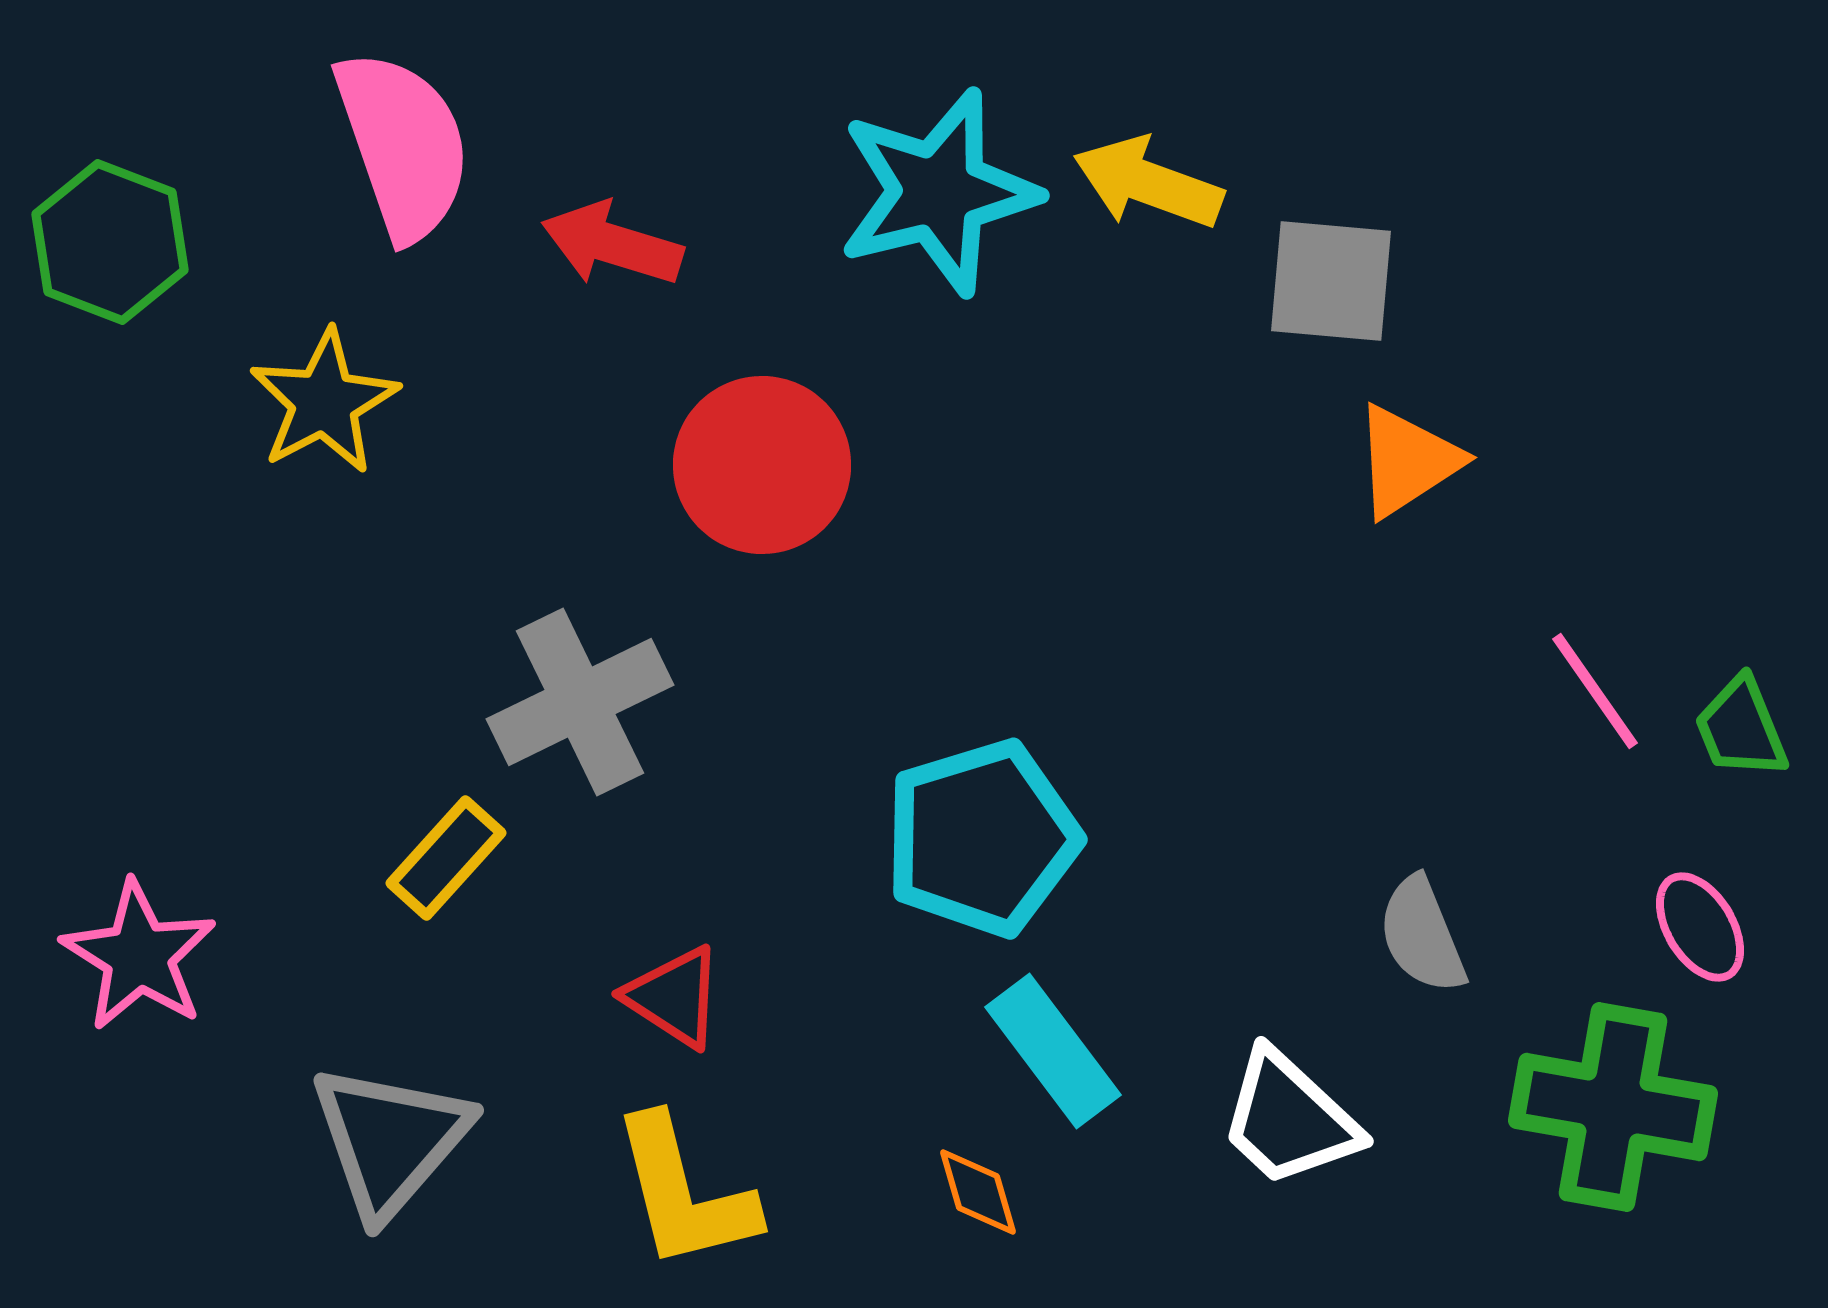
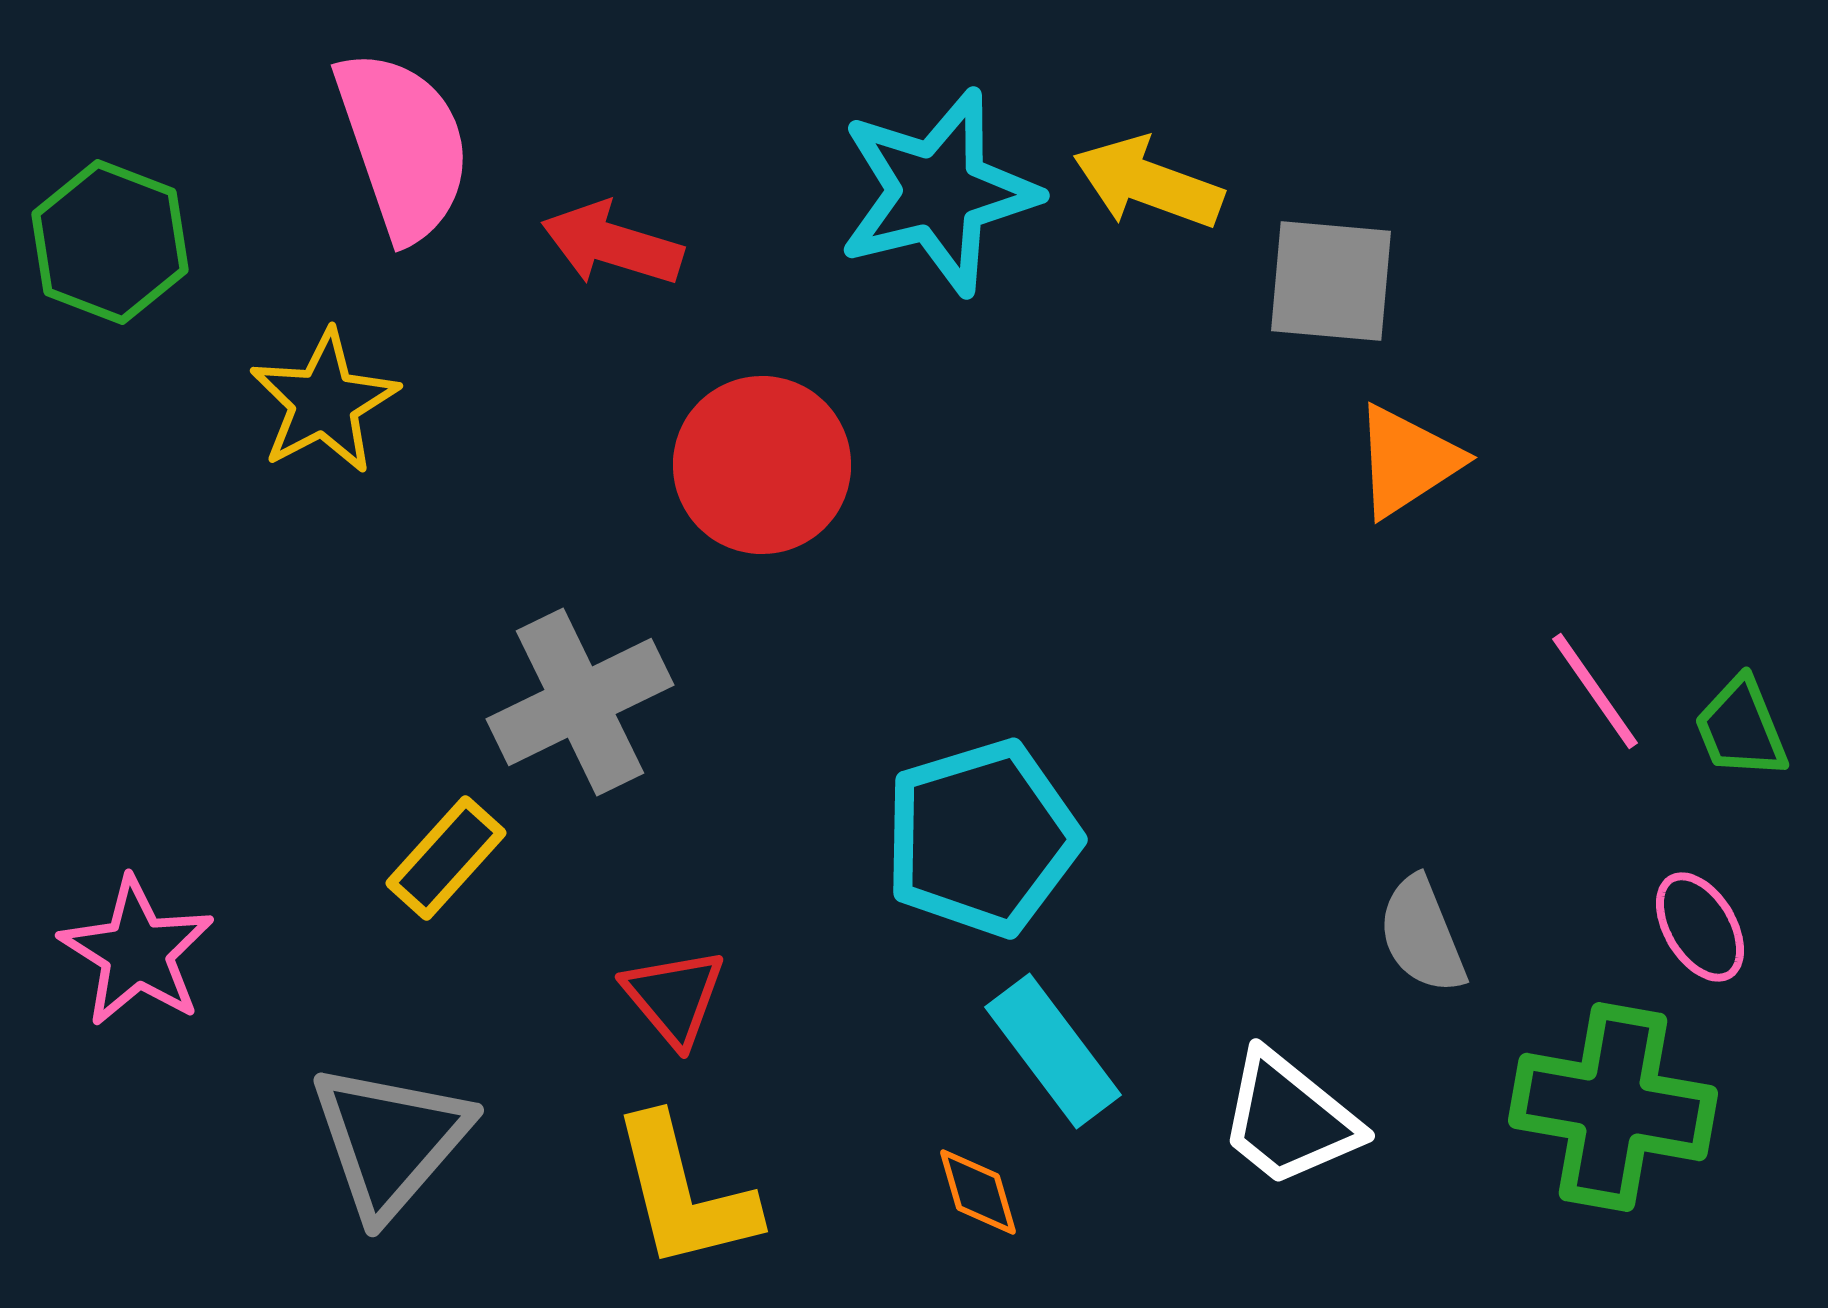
pink star: moved 2 px left, 4 px up
red triangle: rotated 17 degrees clockwise
white trapezoid: rotated 4 degrees counterclockwise
